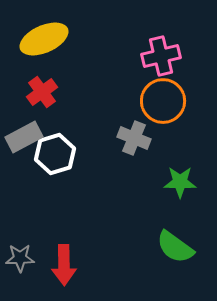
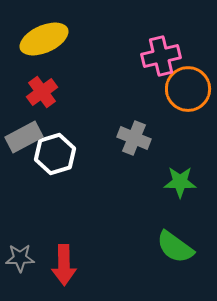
orange circle: moved 25 px right, 12 px up
